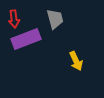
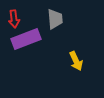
gray trapezoid: rotated 10 degrees clockwise
